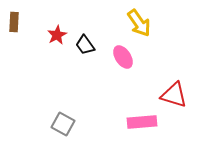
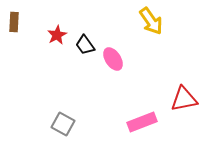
yellow arrow: moved 12 px right, 2 px up
pink ellipse: moved 10 px left, 2 px down
red triangle: moved 10 px right, 4 px down; rotated 28 degrees counterclockwise
pink rectangle: rotated 16 degrees counterclockwise
